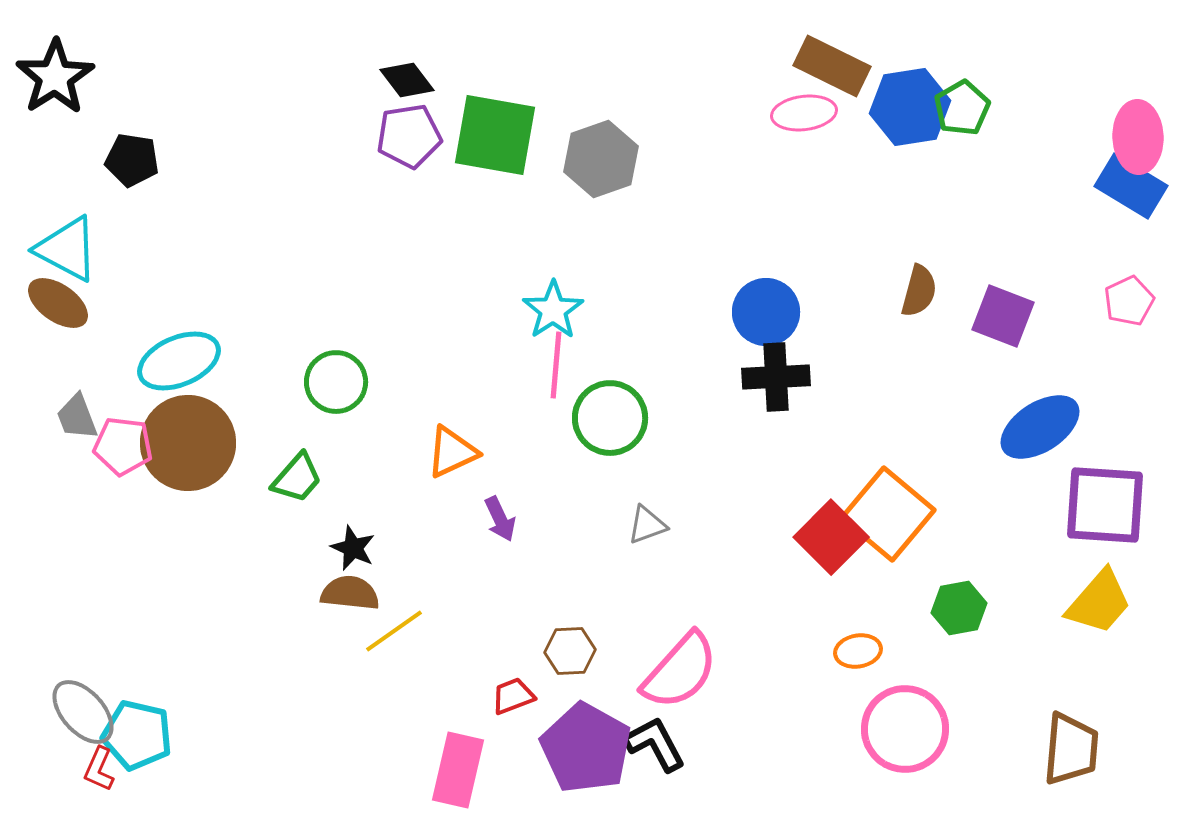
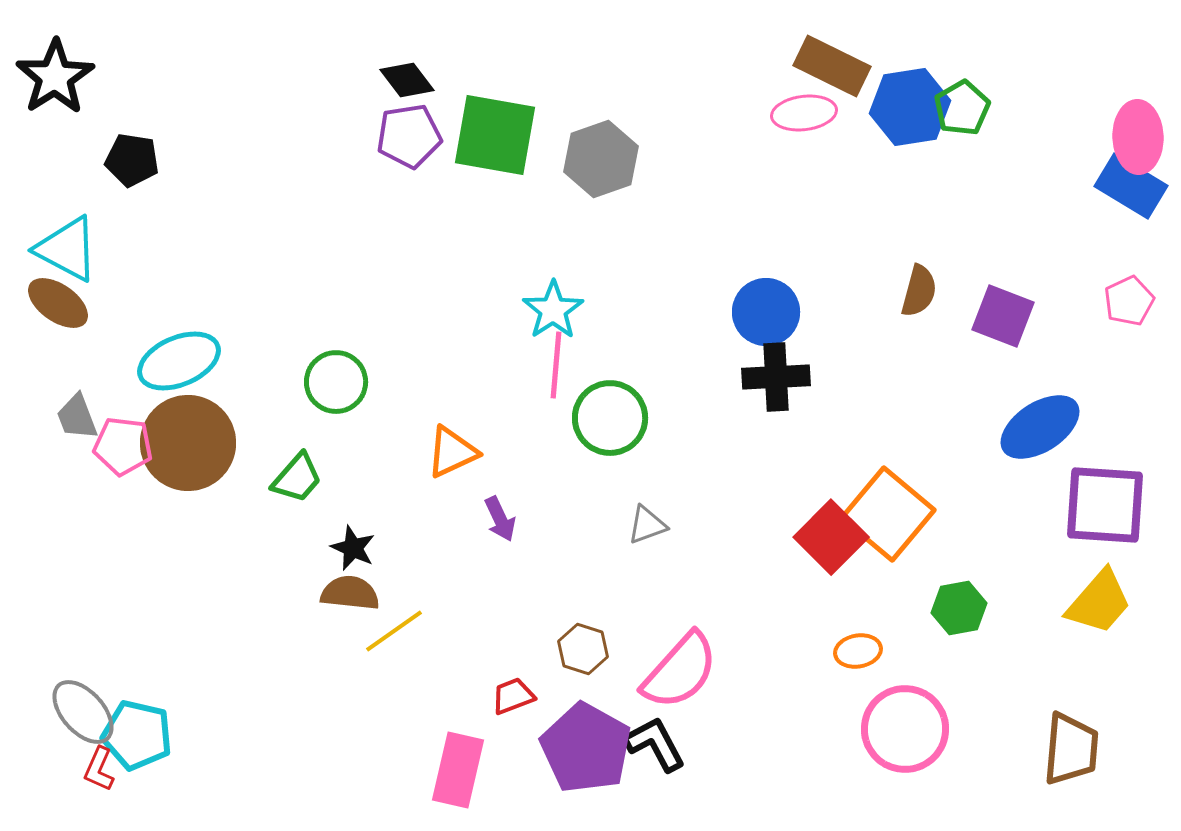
brown hexagon at (570, 651): moved 13 px right, 2 px up; rotated 21 degrees clockwise
